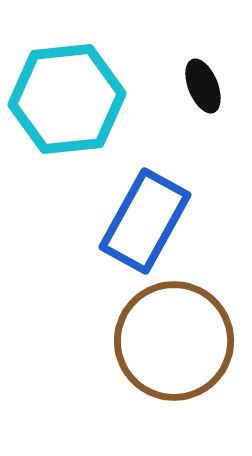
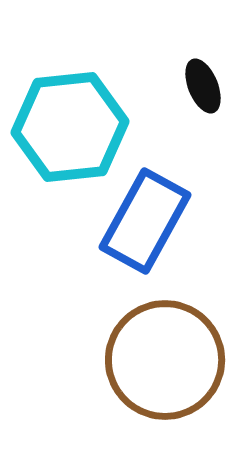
cyan hexagon: moved 3 px right, 28 px down
brown circle: moved 9 px left, 19 px down
